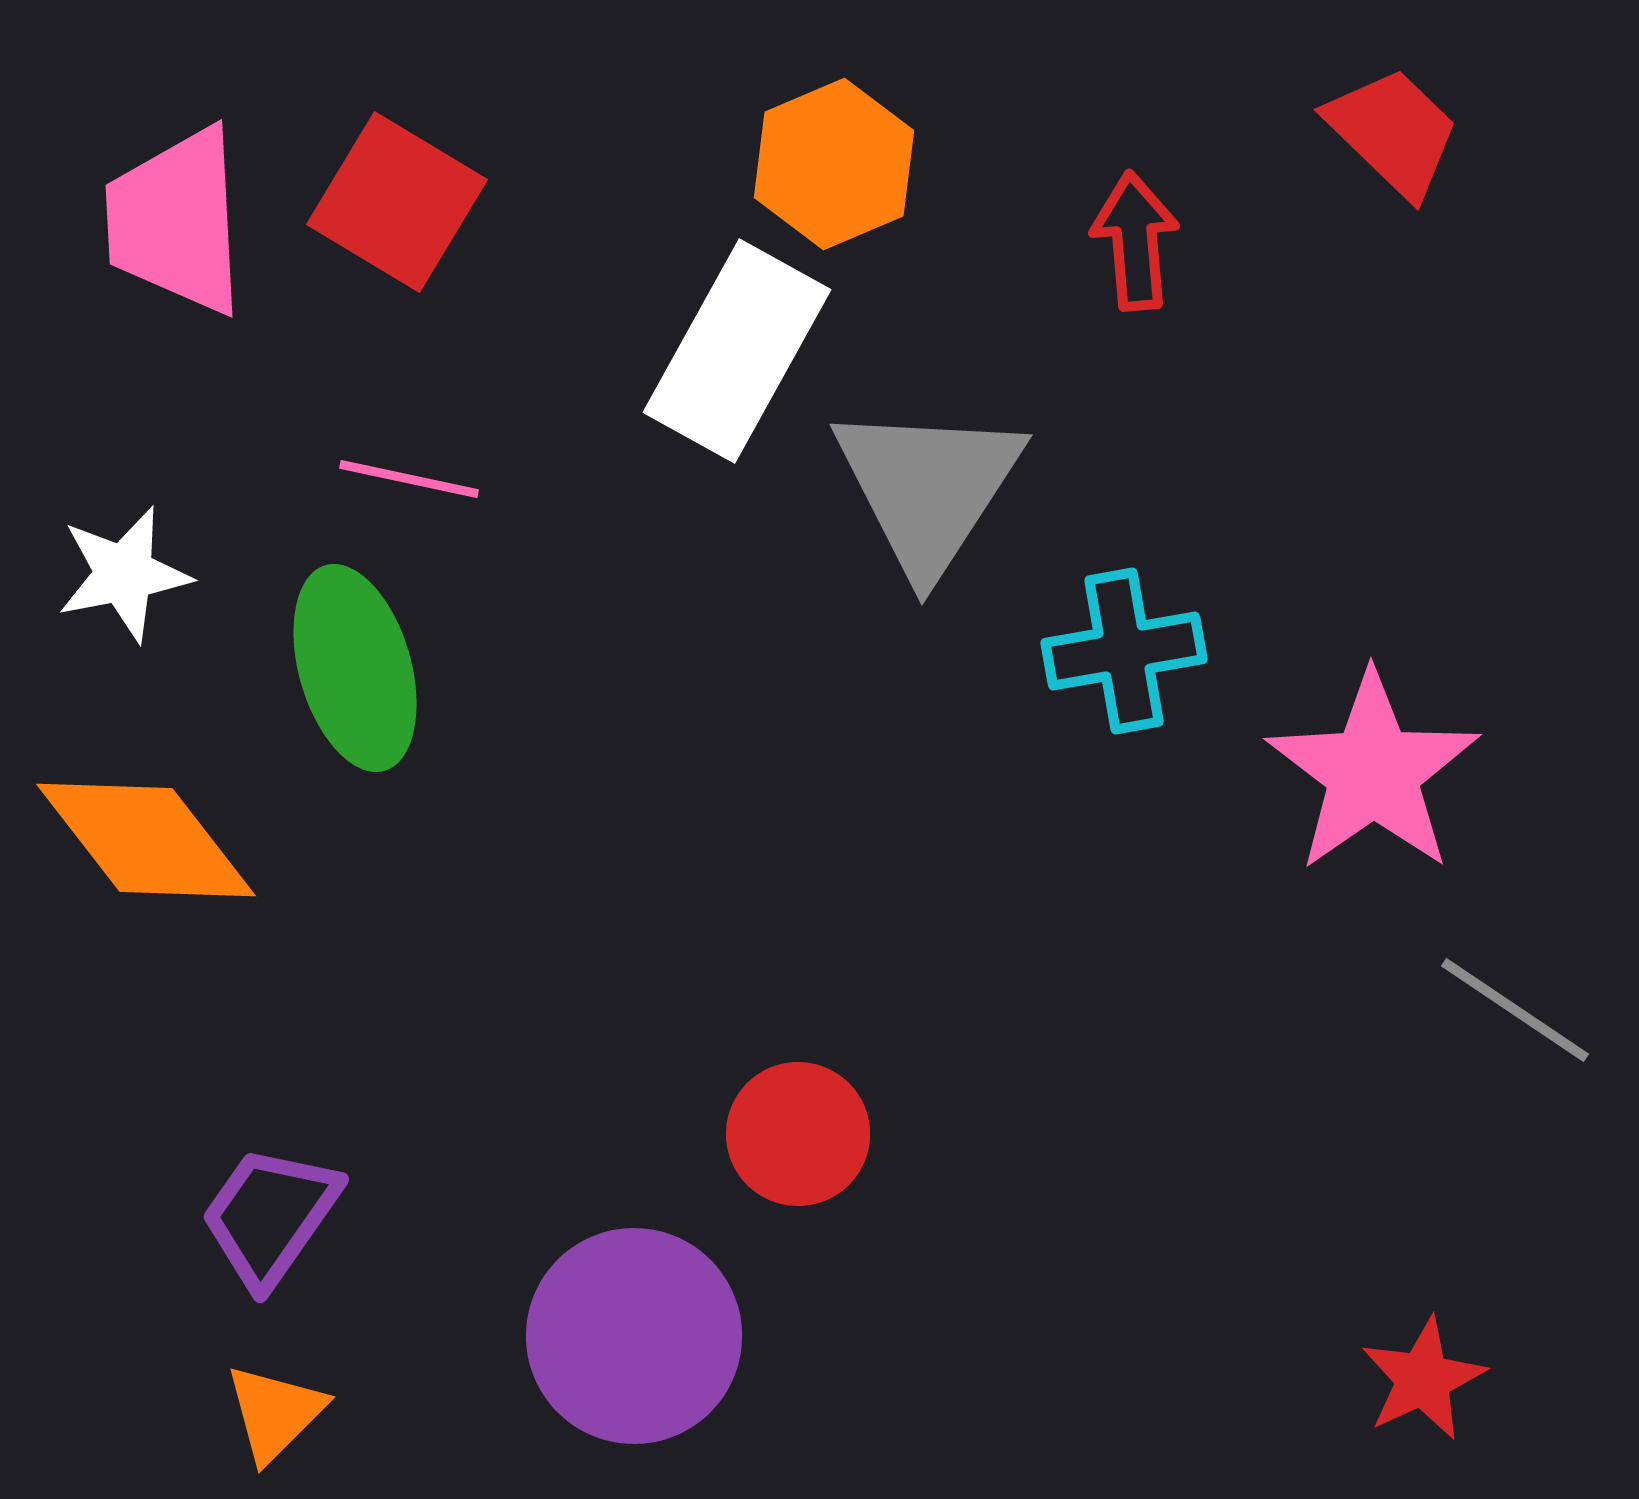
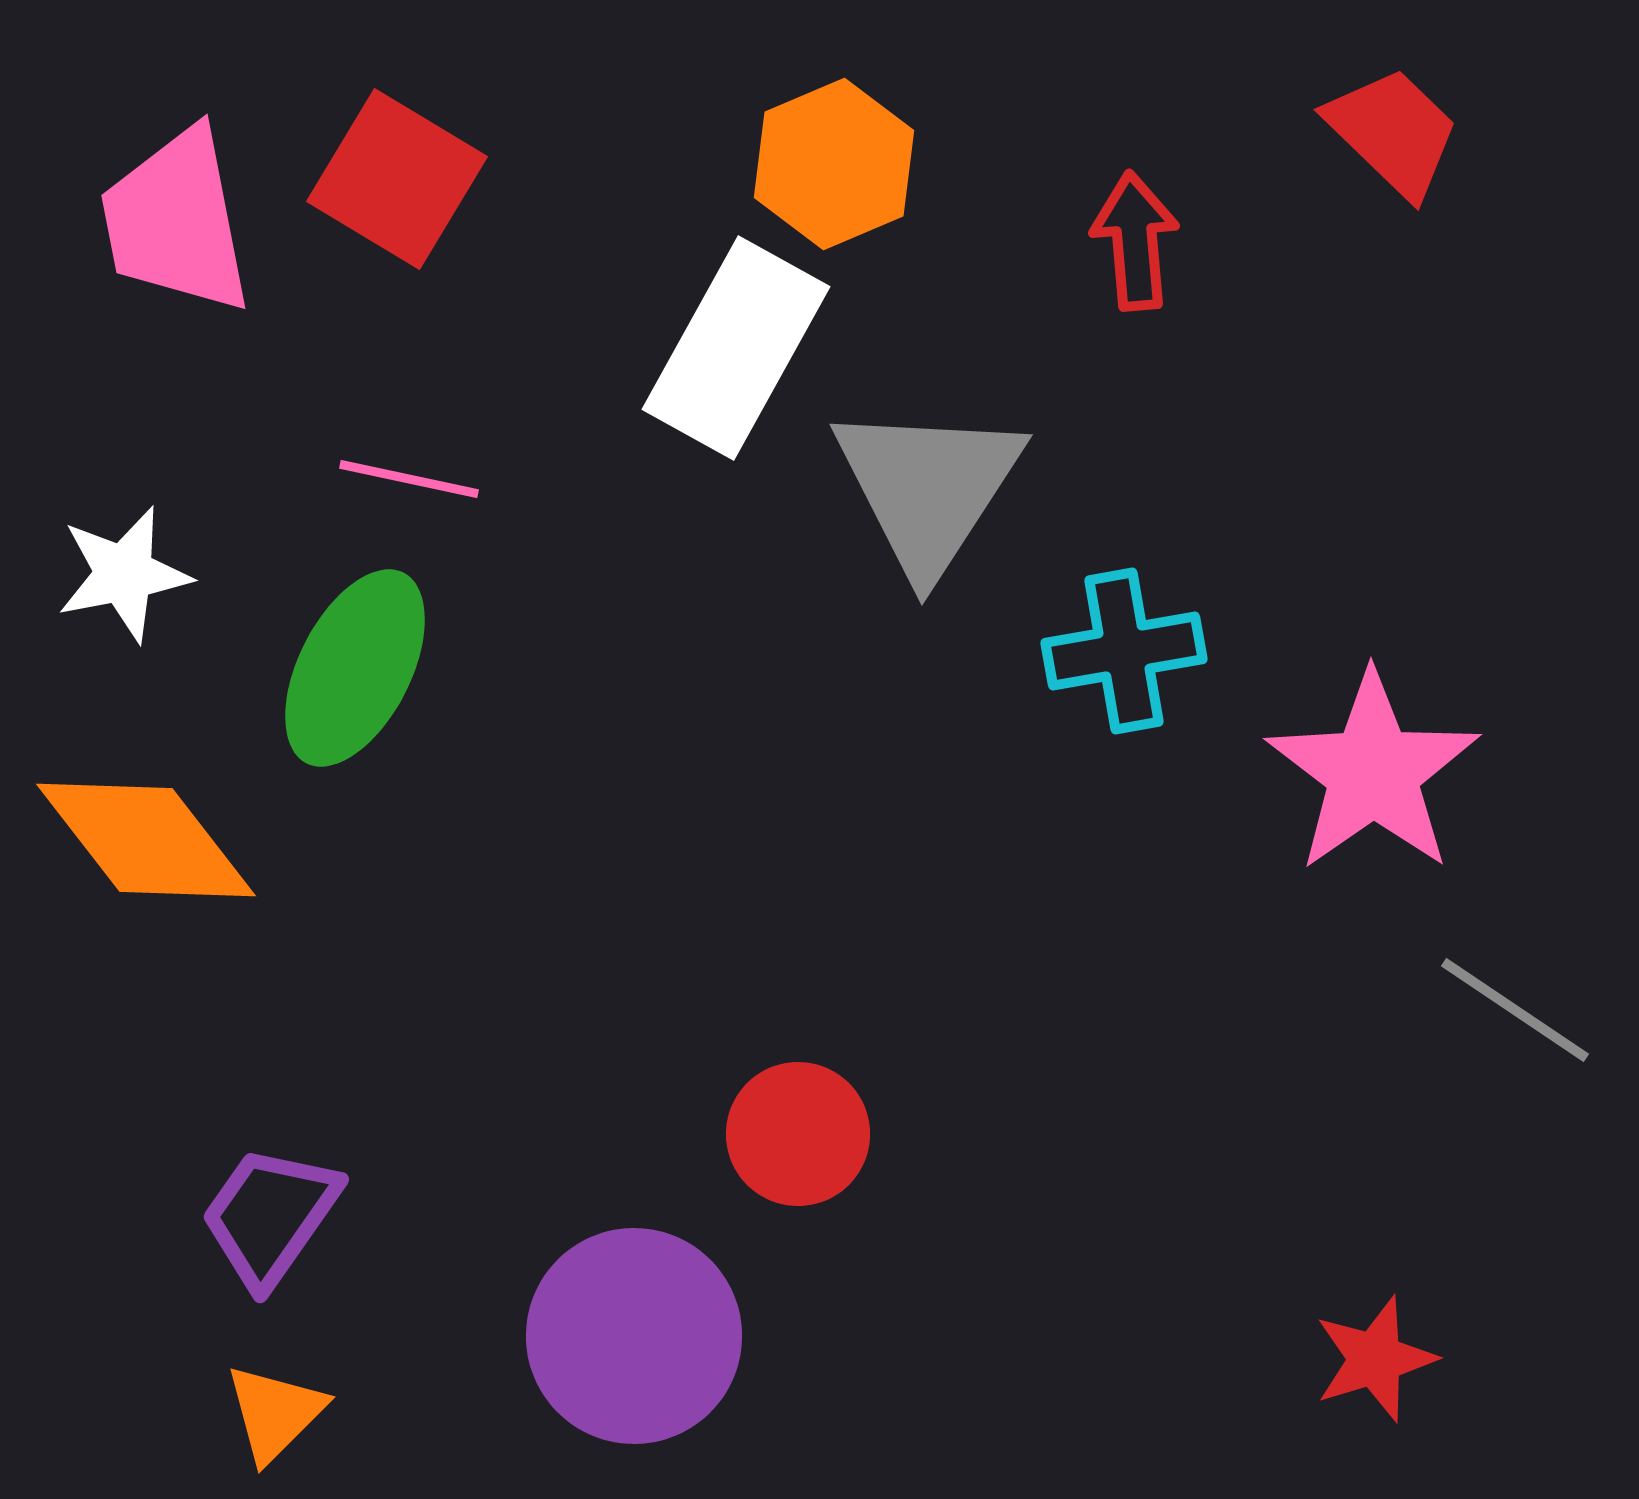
red square: moved 23 px up
pink trapezoid: rotated 8 degrees counterclockwise
white rectangle: moved 1 px left, 3 px up
green ellipse: rotated 43 degrees clockwise
red star: moved 48 px left, 20 px up; rotated 8 degrees clockwise
